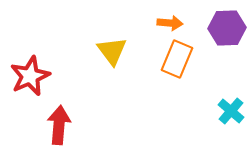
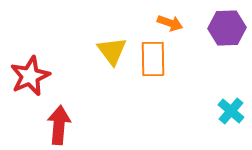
orange arrow: rotated 15 degrees clockwise
orange rectangle: moved 24 px left; rotated 24 degrees counterclockwise
